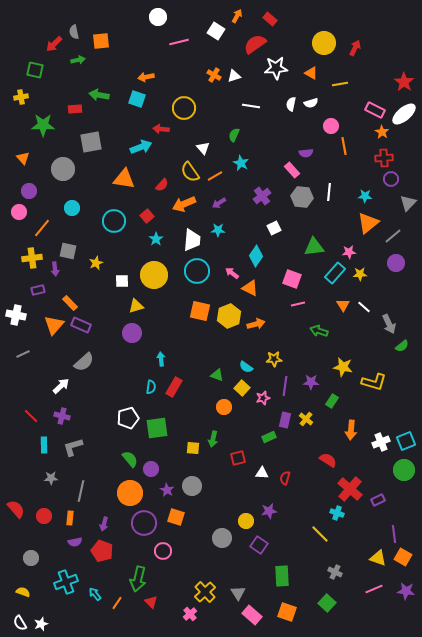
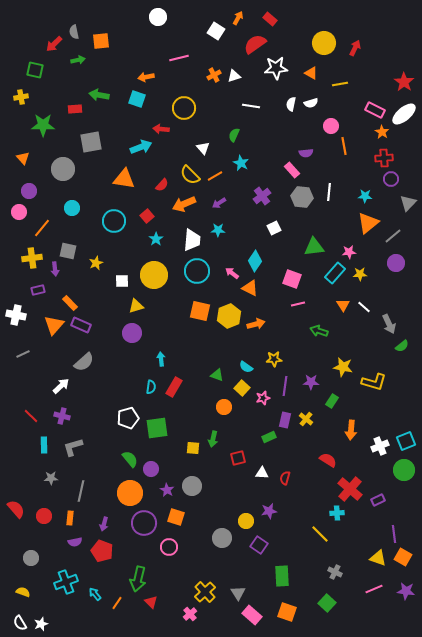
orange arrow at (237, 16): moved 1 px right, 2 px down
pink line at (179, 42): moved 16 px down
orange cross at (214, 75): rotated 32 degrees clockwise
yellow semicircle at (190, 172): moved 3 px down; rotated 10 degrees counterclockwise
cyan diamond at (256, 256): moved 1 px left, 5 px down
white cross at (381, 442): moved 1 px left, 4 px down
cyan cross at (337, 513): rotated 24 degrees counterclockwise
pink circle at (163, 551): moved 6 px right, 4 px up
